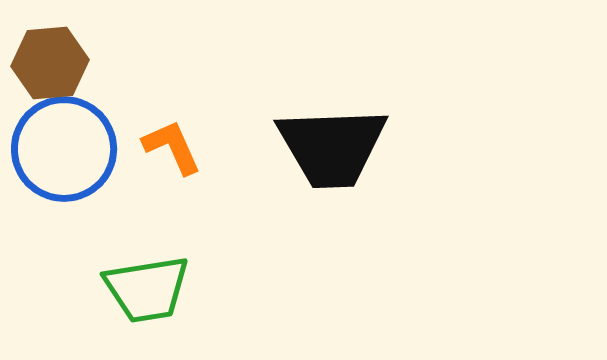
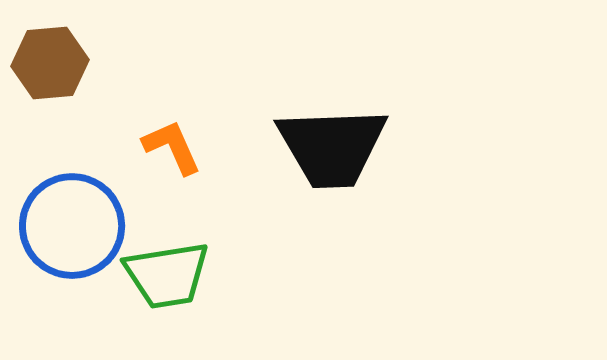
blue circle: moved 8 px right, 77 px down
green trapezoid: moved 20 px right, 14 px up
